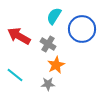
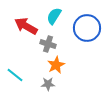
blue circle: moved 5 px right, 1 px up
red arrow: moved 7 px right, 10 px up
gray cross: rotated 14 degrees counterclockwise
